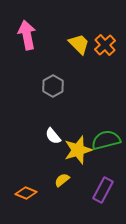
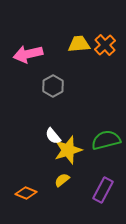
pink arrow: moved 1 px right, 19 px down; rotated 92 degrees counterclockwise
yellow trapezoid: rotated 50 degrees counterclockwise
yellow star: moved 10 px left
